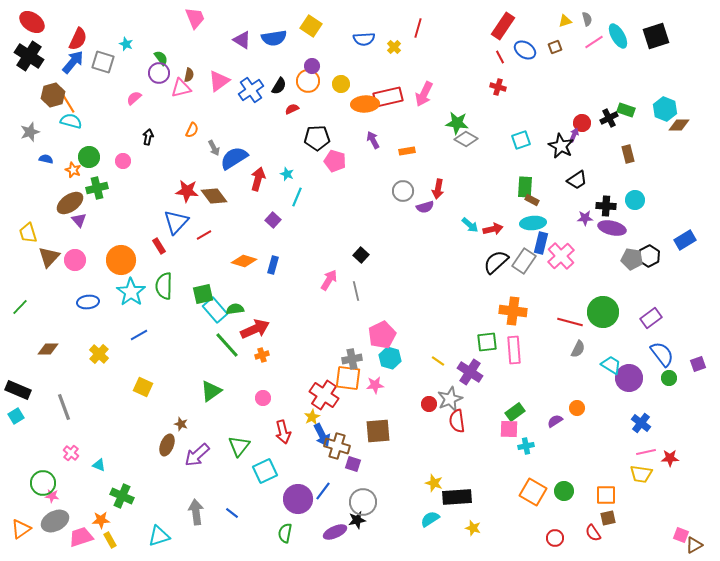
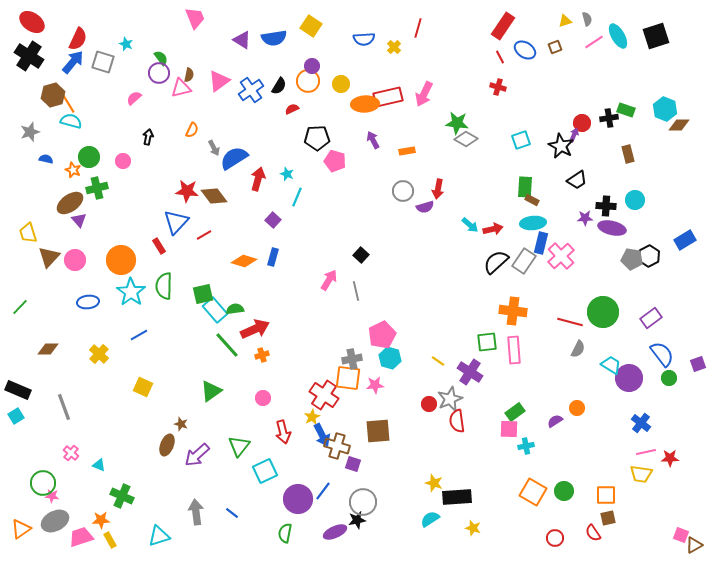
black cross at (609, 118): rotated 18 degrees clockwise
blue rectangle at (273, 265): moved 8 px up
